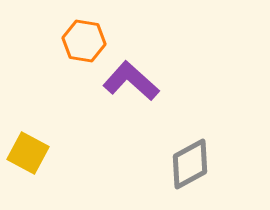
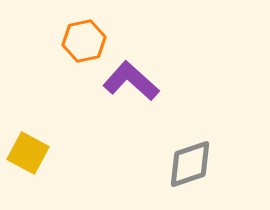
orange hexagon: rotated 21 degrees counterclockwise
gray diamond: rotated 10 degrees clockwise
